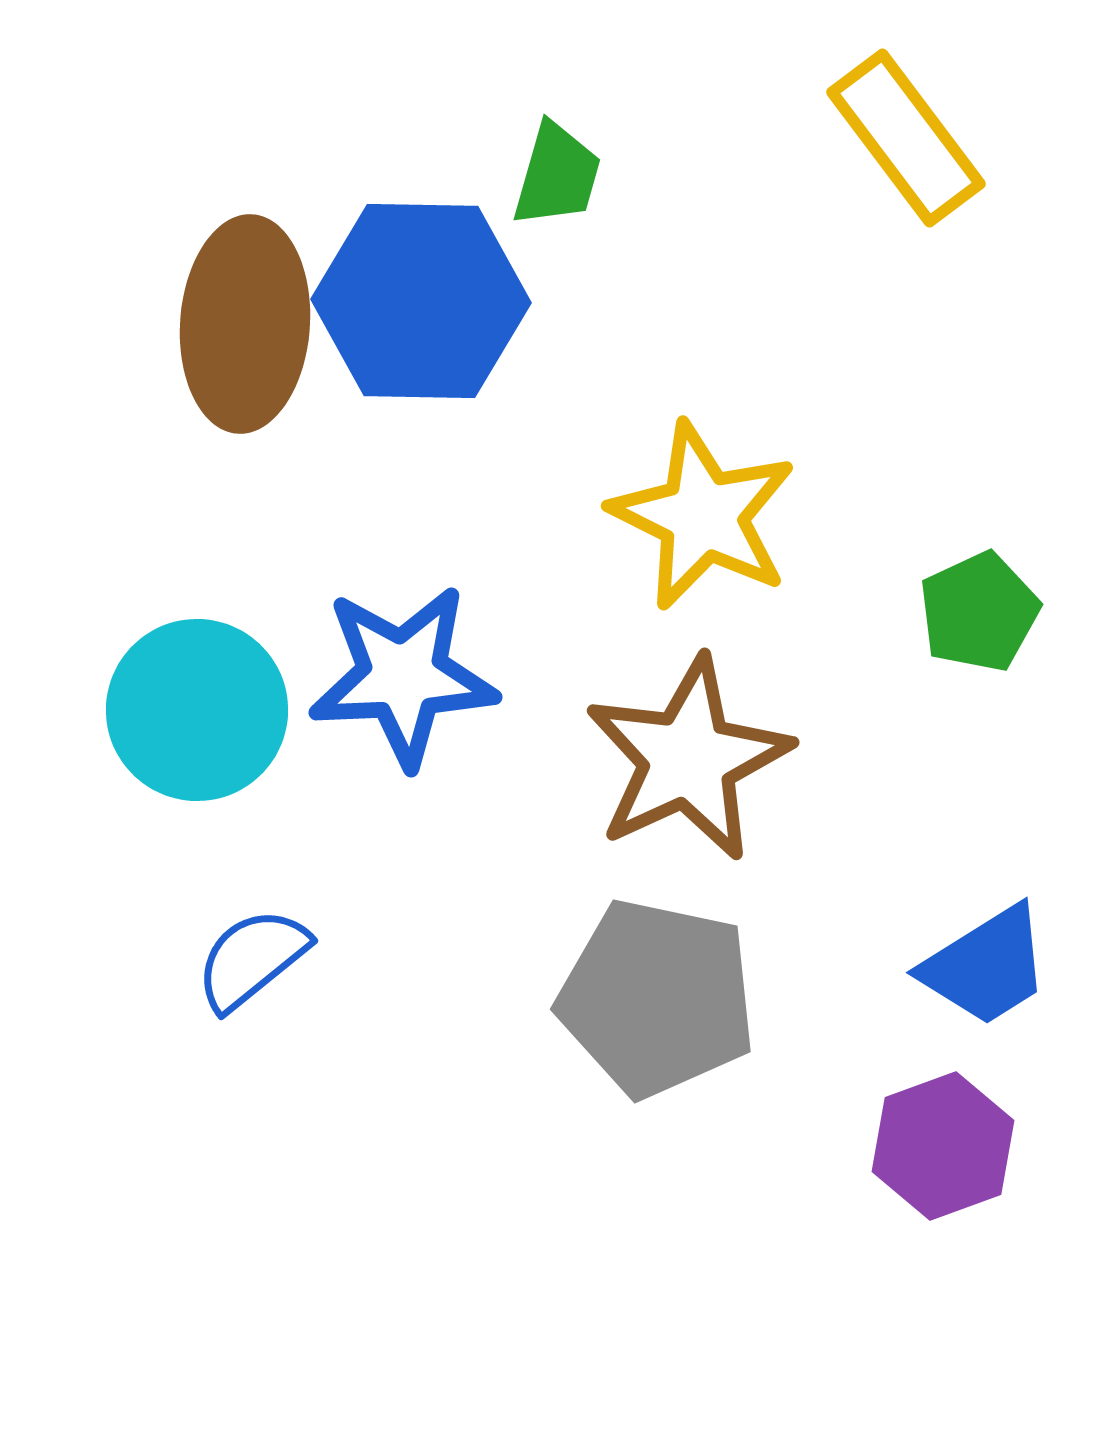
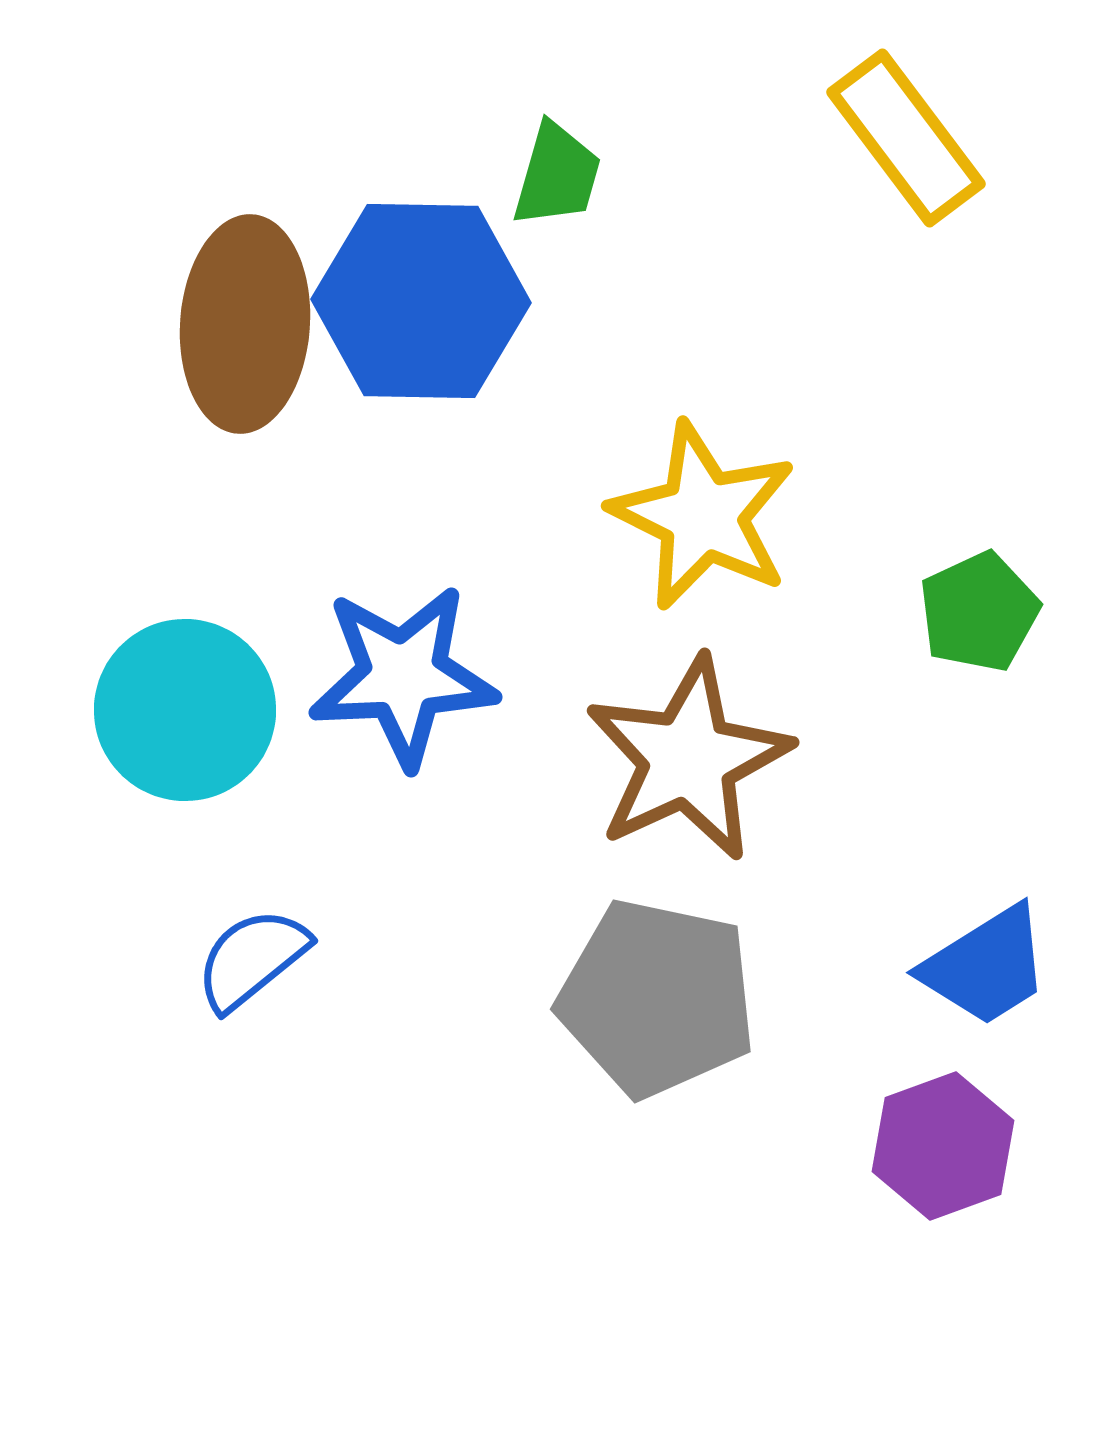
cyan circle: moved 12 px left
